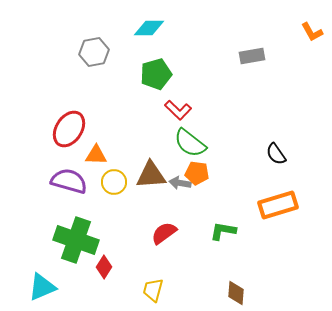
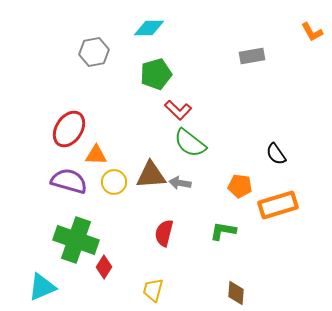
orange pentagon: moved 43 px right, 13 px down
red semicircle: rotated 40 degrees counterclockwise
